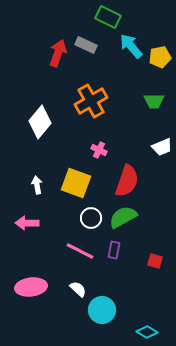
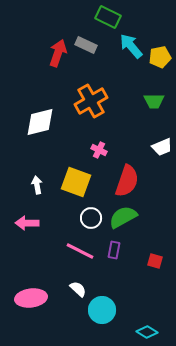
white diamond: rotated 36 degrees clockwise
yellow square: moved 1 px up
pink ellipse: moved 11 px down
